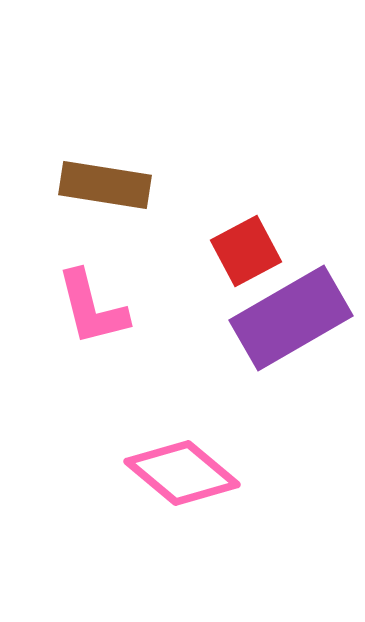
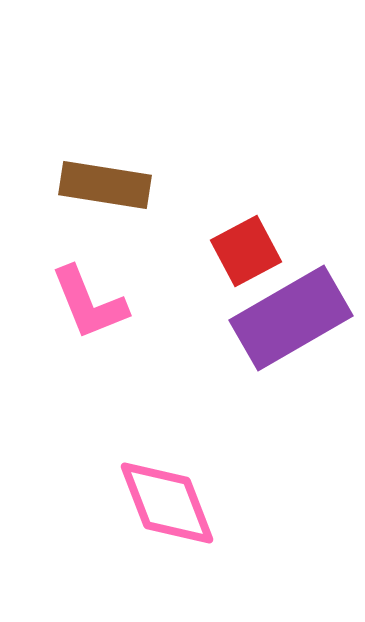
pink L-shape: moved 3 px left, 5 px up; rotated 8 degrees counterclockwise
pink diamond: moved 15 px left, 30 px down; rotated 29 degrees clockwise
